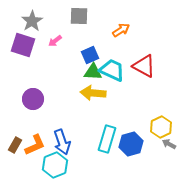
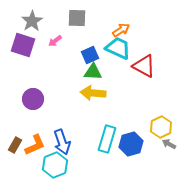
gray square: moved 2 px left, 2 px down
cyan trapezoid: moved 6 px right, 22 px up
